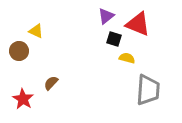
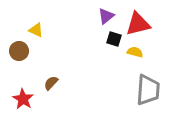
red triangle: rotated 36 degrees counterclockwise
yellow triangle: moved 1 px up
yellow semicircle: moved 8 px right, 6 px up
